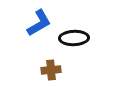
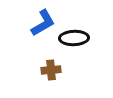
blue L-shape: moved 4 px right
